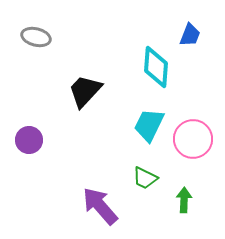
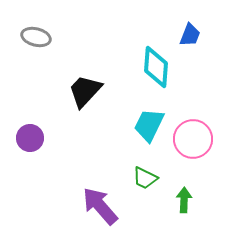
purple circle: moved 1 px right, 2 px up
